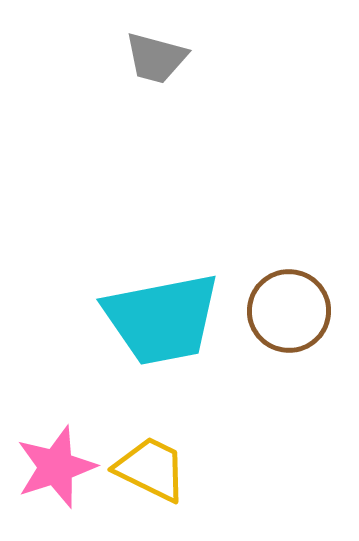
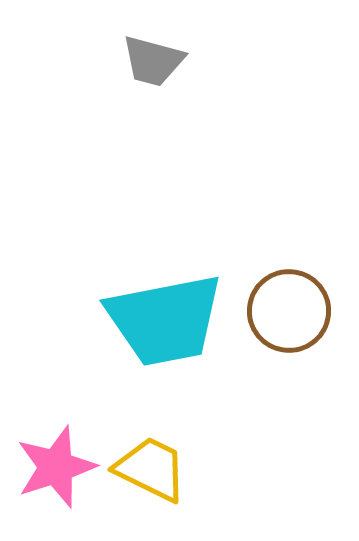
gray trapezoid: moved 3 px left, 3 px down
cyan trapezoid: moved 3 px right, 1 px down
